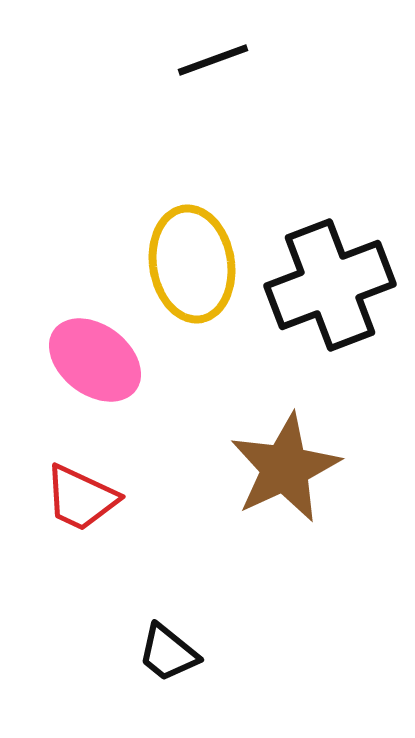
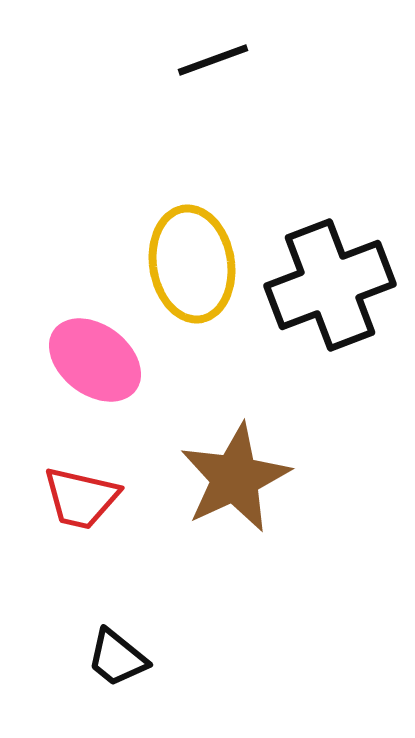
brown star: moved 50 px left, 10 px down
red trapezoid: rotated 12 degrees counterclockwise
black trapezoid: moved 51 px left, 5 px down
